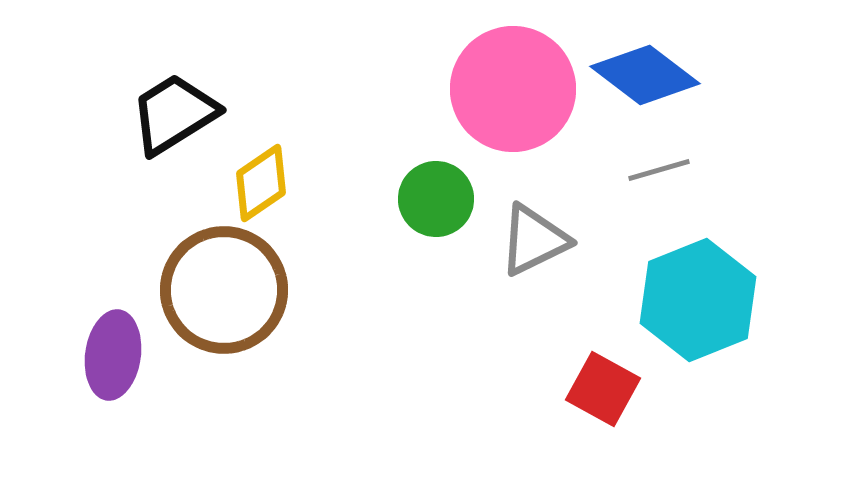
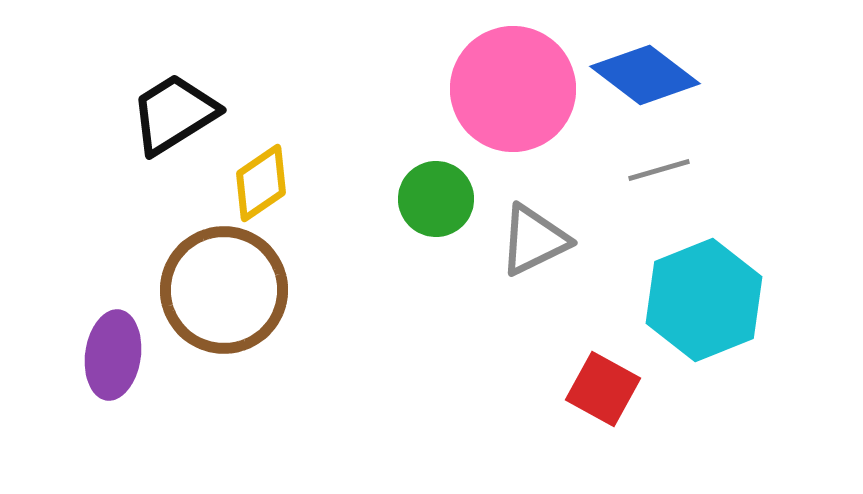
cyan hexagon: moved 6 px right
